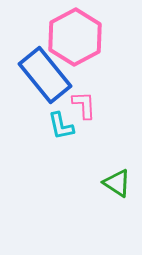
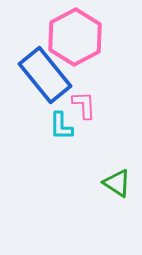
cyan L-shape: rotated 12 degrees clockwise
